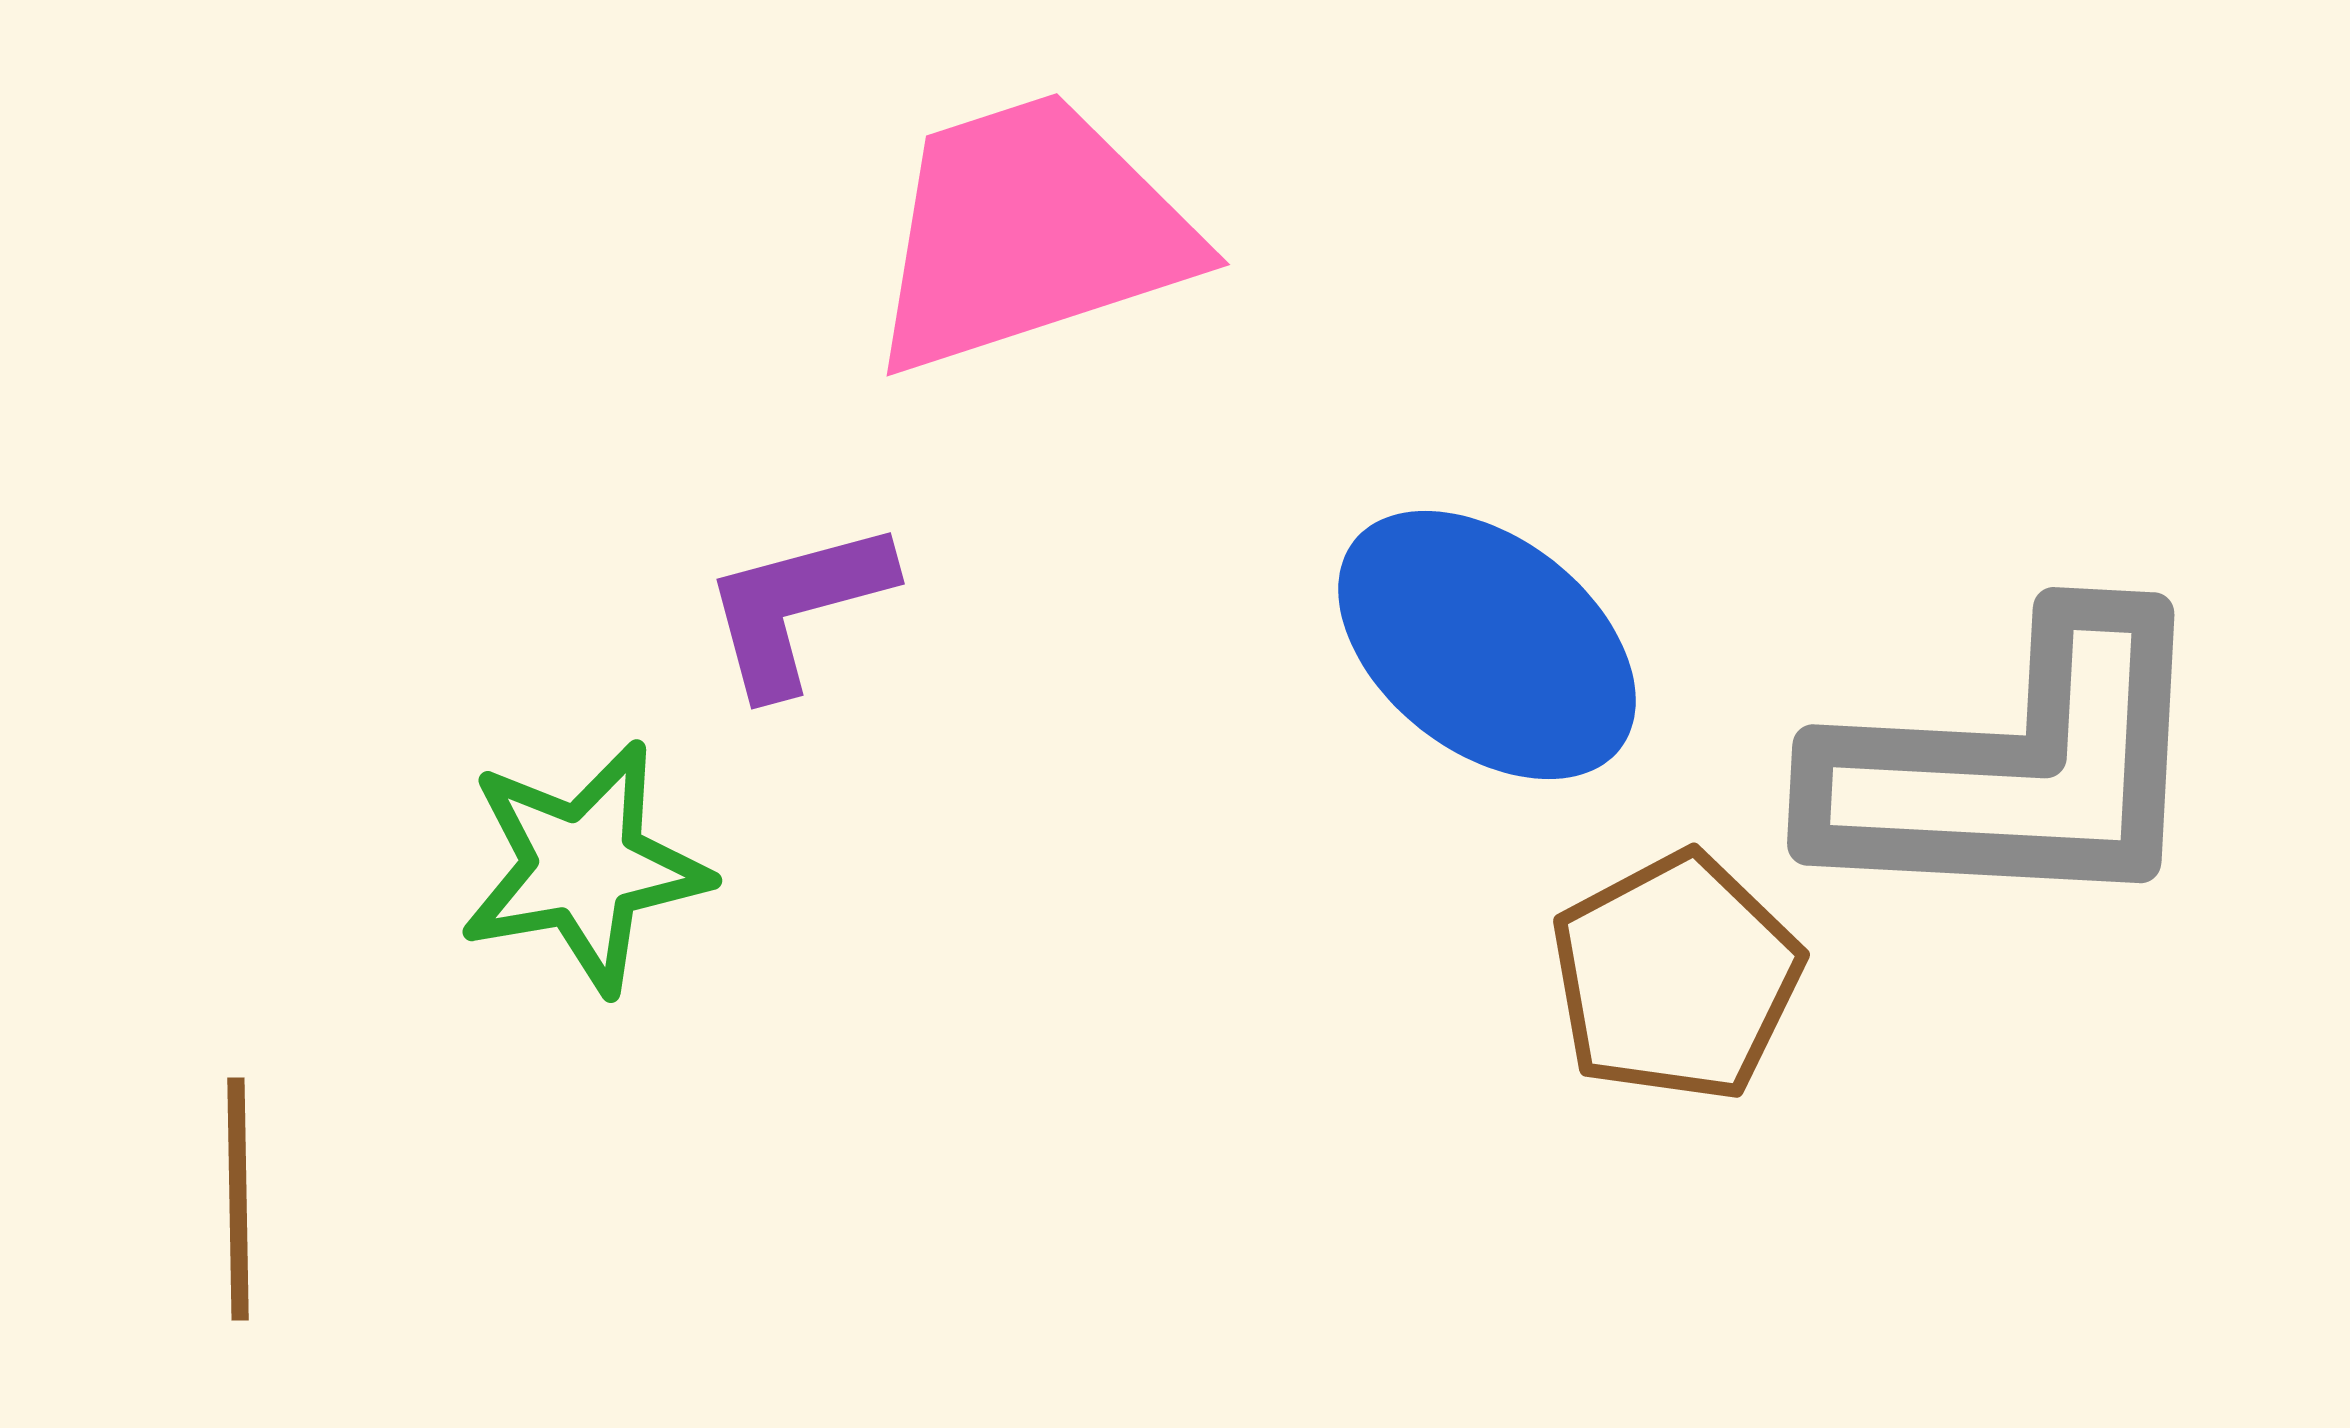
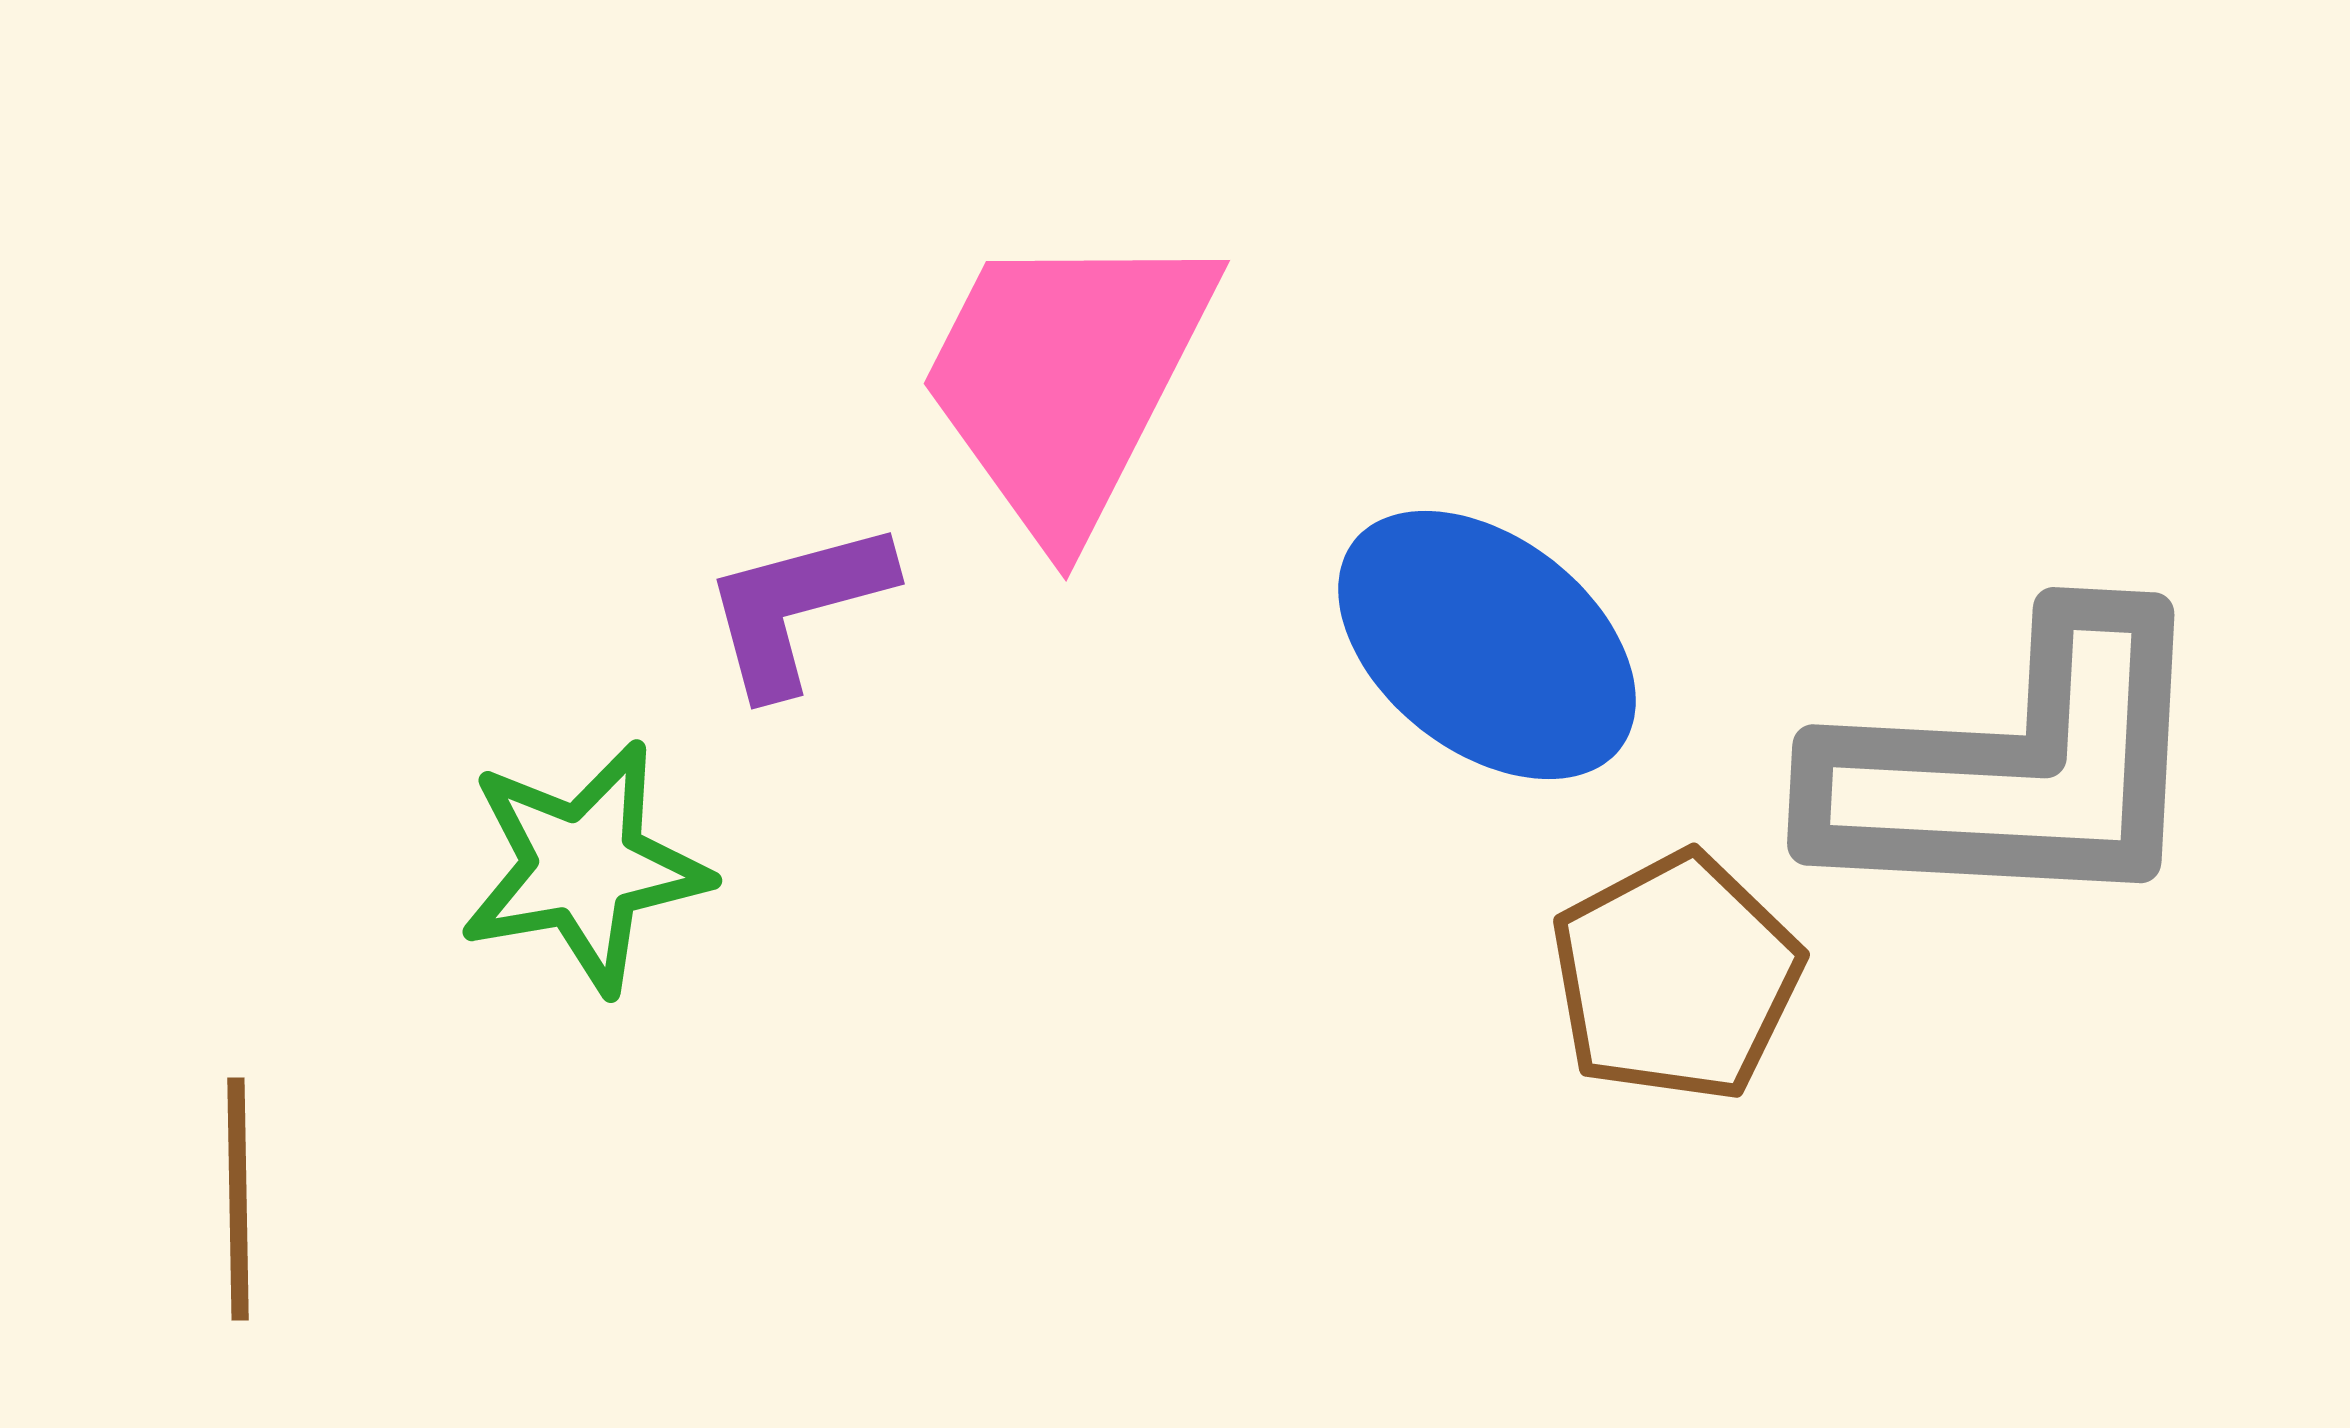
pink trapezoid: moved 36 px right, 146 px down; rotated 45 degrees counterclockwise
